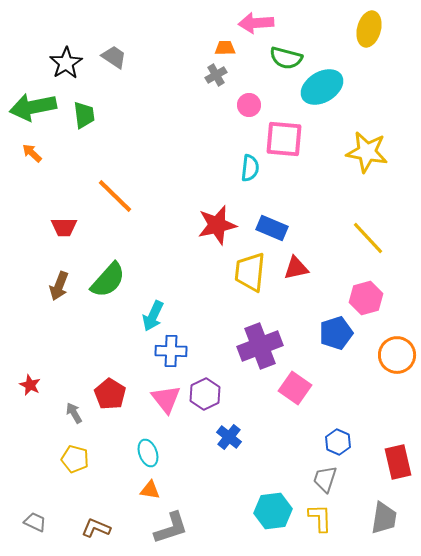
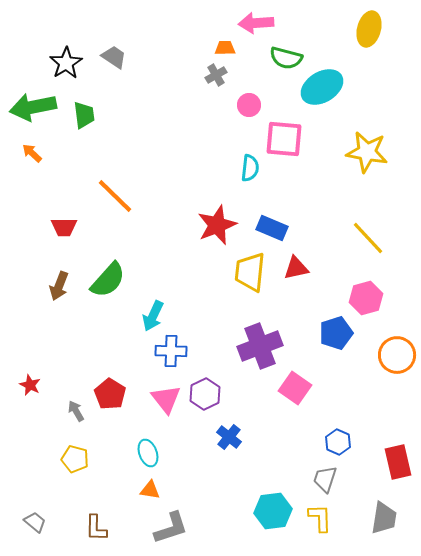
red star at (217, 225): rotated 9 degrees counterclockwise
gray arrow at (74, 413): moved 2 px right, 2 px up
gray trapezoid at (35, 522): rotated 15 degrees clockwise
brown L-shape at (96, 528): rotated 112 degrees counterclockwise
